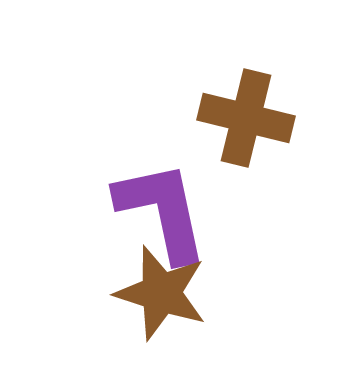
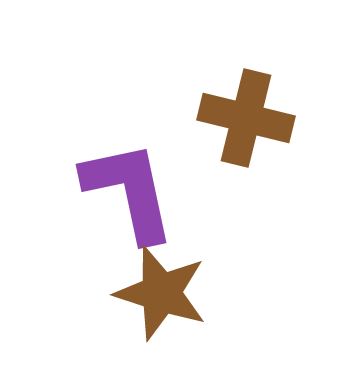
purple L-shape: moved 33 px left, 20 px up
